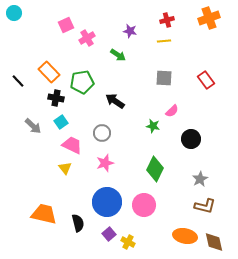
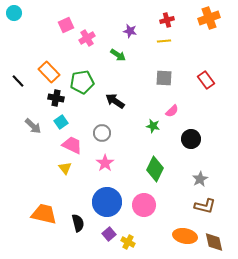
pink star: rotated 18 degrees counterclockwise
